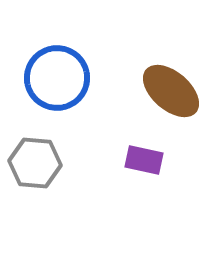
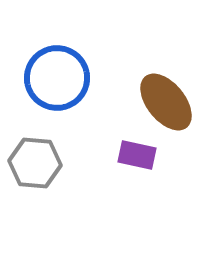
brown ellipse: moved 5 px left, 11 px down; rotated 10 degrees clockwise
purple rectangle: moved 7 px left, 5 px up
